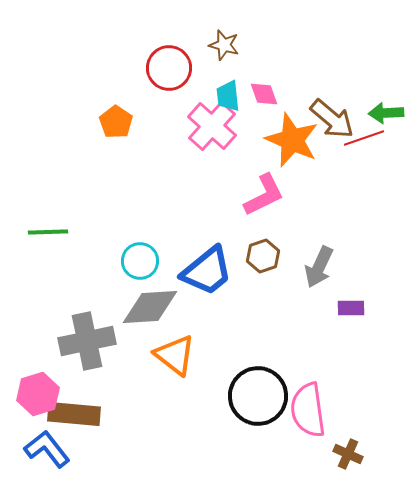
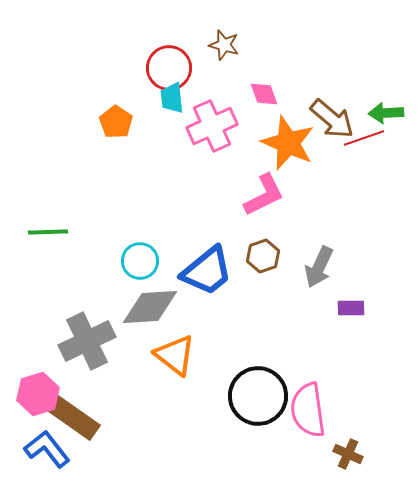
cyan trapezoid: moved 56 px left, 2 px down
pink cross: rotated 24 degrees clockwise
orange star: moved 4 px left, 3 px down
gray cross: rotated 14 degrees counterclockwise
brown rectangle: moved 4 px down; rotated 30 degrees clockwise
